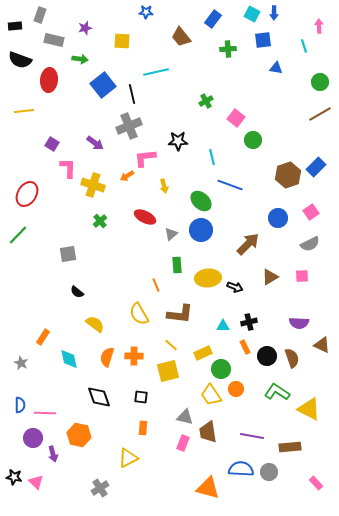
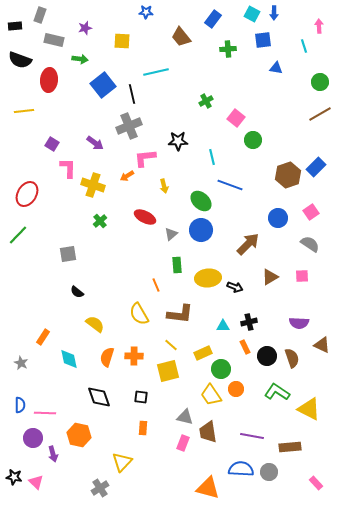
gray semicircle at (310, 244): rotated 120 degrees counterclockwise
yellow triangle at (128, 458): moved 6 px left, 4 px down; rotated 20 degrees counterclockwise
